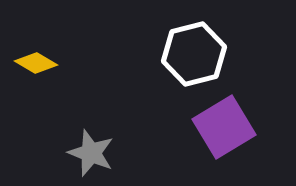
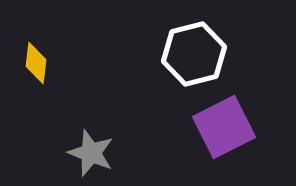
yellow diamond: rotated 66 degrees clockwise
purple square: rotated 4 degrees clockwise
